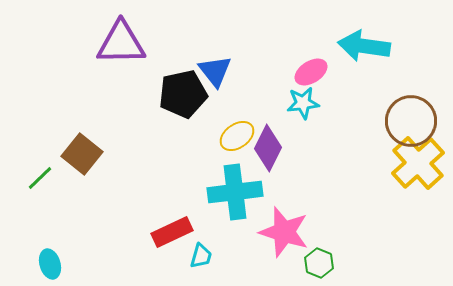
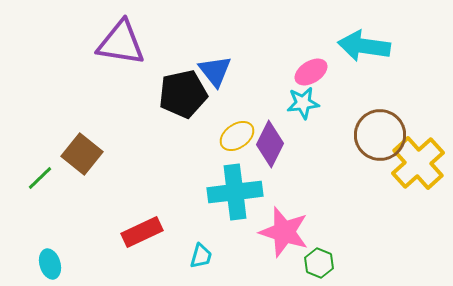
purple triangle: rotated 10 degrees clockwise
brown circle: moved 31 px left, 14 px down
purple diamond: moved 2 px right, 4 px up
red rectangle: moved 30 px left
